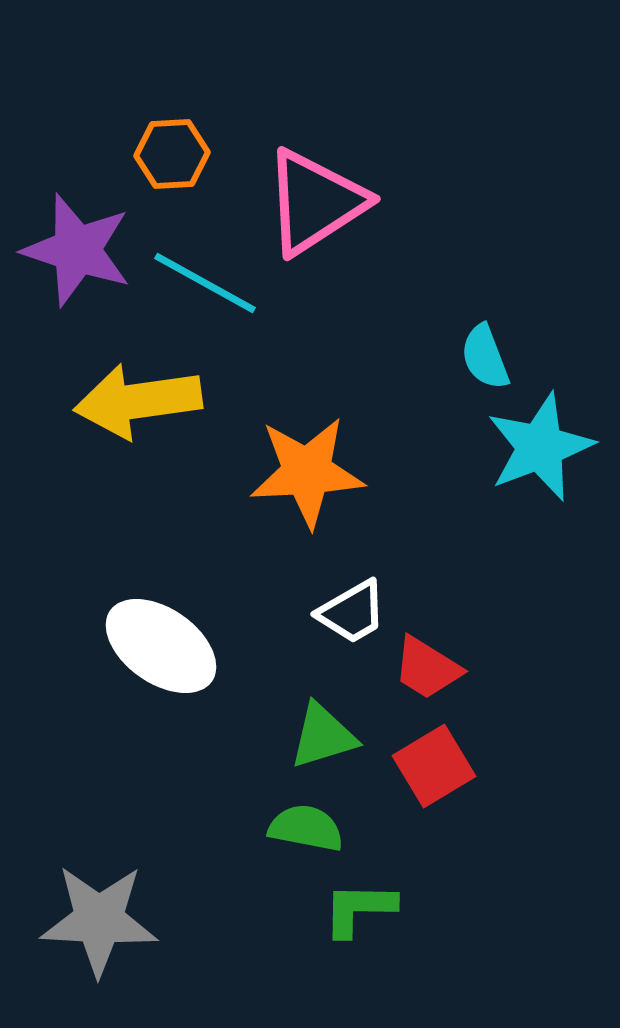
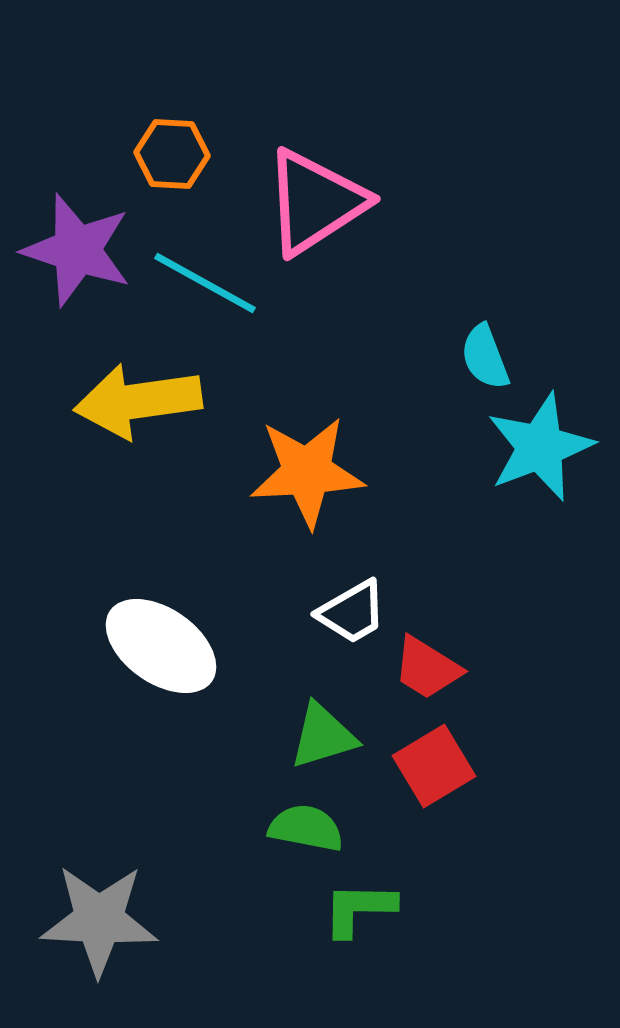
orange hexagon: rotated 6 degrees clockwise
